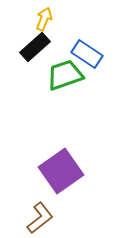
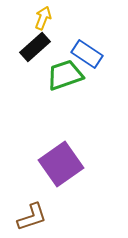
yellow arrow: moved 1 px left, 1 px up
purple square: moved 7 px up
brown L-shape: moved 8 px left, 1 px up; rotated 20 degrees clockwise
